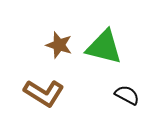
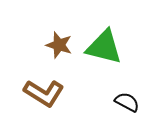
black semicircle: moved 7 px down
